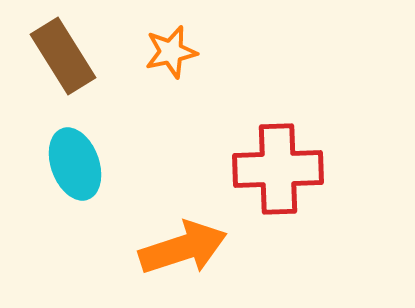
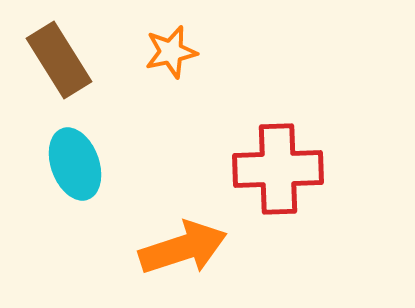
brown rectangle: moved 4 px left, 4 px down
